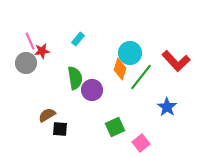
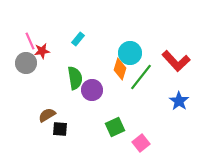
blue star: moved 12 px right, 6 px up
